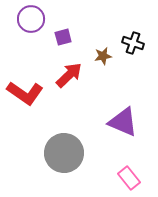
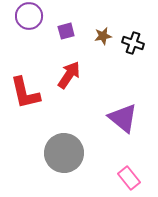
purple circle: moved 2 px left, 3 px up
purple square: moved 3 px right, 6 px up
brown star: moved 20 px up
red arrow: rotated 12 degrees counterclockwise
red L-shape: rotated 42 degrees clockwise
purple triangle: moved 4 px up; rotated 16 degrees clockwise
